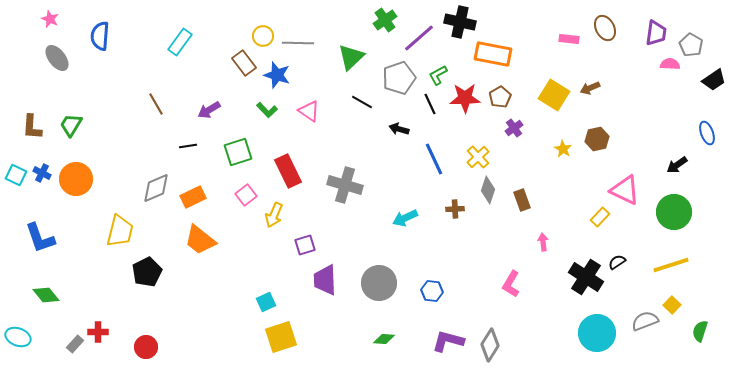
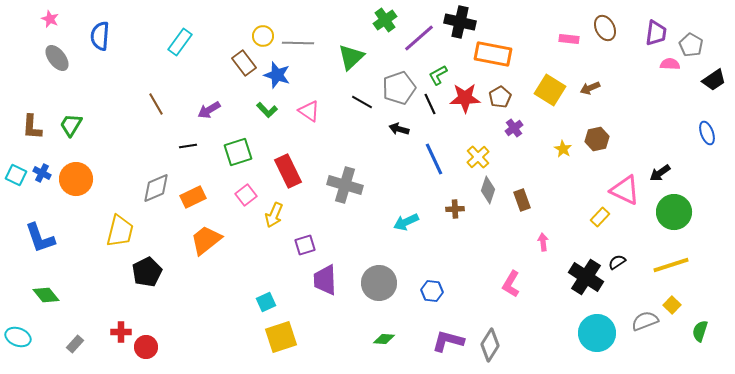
gray pentagon at (399, 78): moved 10 px down
yellow square at (554, 95): moved 4 px left, 5 px up
black arrow at (677, 165): moved 17 px left, 8 px down
cyan arrow at (405, 218): moved 1 px right, 4 px down
orange trapezoid at (200, 240): moved 6 px right; rotated 104 degrees clockwise
red cross at (98, 332): moved 23 px right
